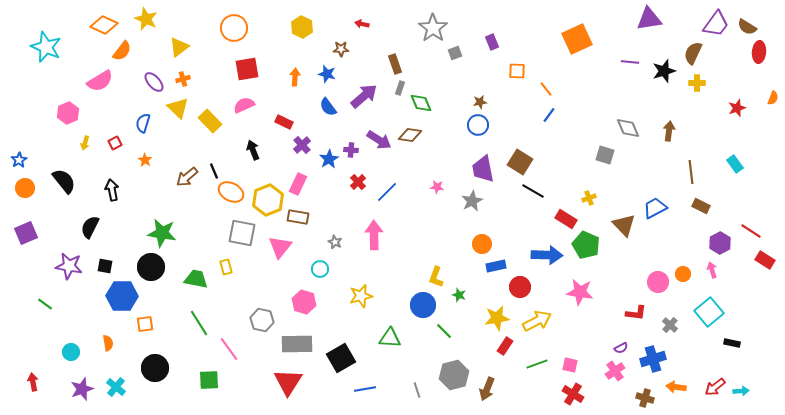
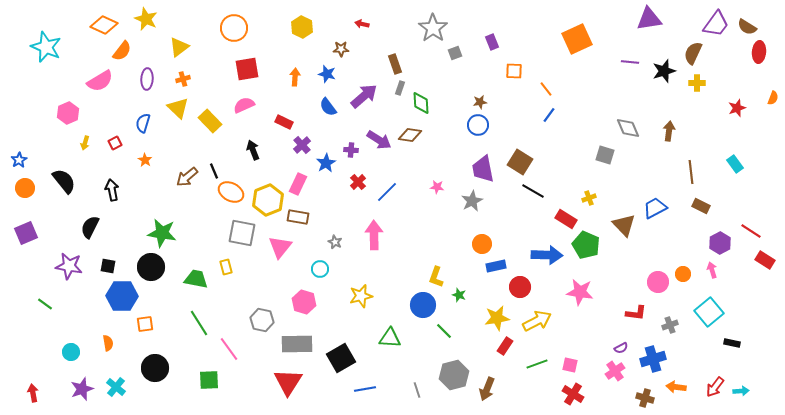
orange square at (517, 71): moved 3 px left
purple ellipse at (154, 82): moved 7 px left, 3 px up; rotated 45 degrees clockwise
green diamond at (421, 103): rotated 20 degrees clockwise
blue star at (329, 159): moved 3 px left, 4 px down
black square at (105, 266): moved 3 px right
gray cross at (670, 325): rotated 28 degrees clockwise
red arrow at (33, 382): moved 11 px down
red arrow at (715, 387): rotated 15 degrees counterclockwise
